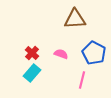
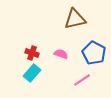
brown triangle: rotated 10 degrees counterclockwise
red cross: rotated 24 degrees counterclockwise
pink line: rotated 42 degrees clockwise
